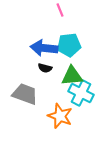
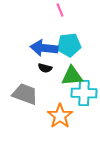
cyan cross: moved 3 px right; rotated 25 degrees counterclockwise
orange star: rotated 15 degrees clockwise
